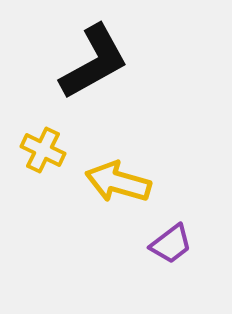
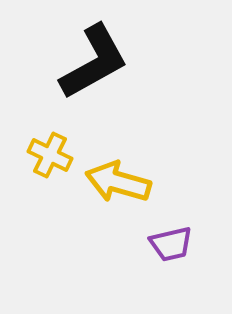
yellow cross: moved 7 px right, 5 px down
purple trapezoid: rotated 24 degrees clockwise
